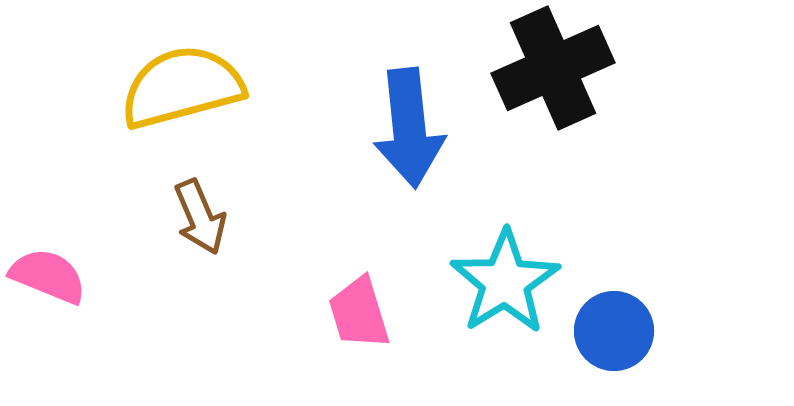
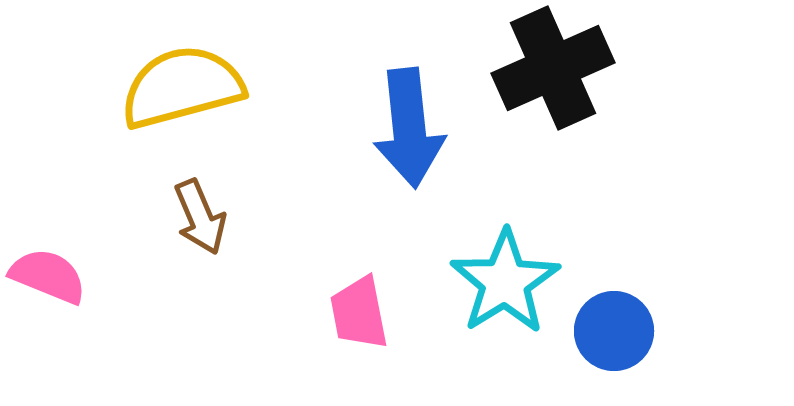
pink trapezoid: rotated 6 degrees clockwise
